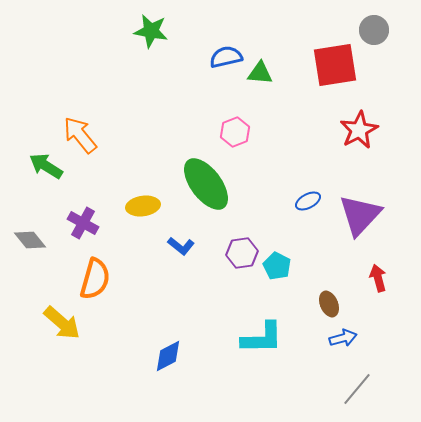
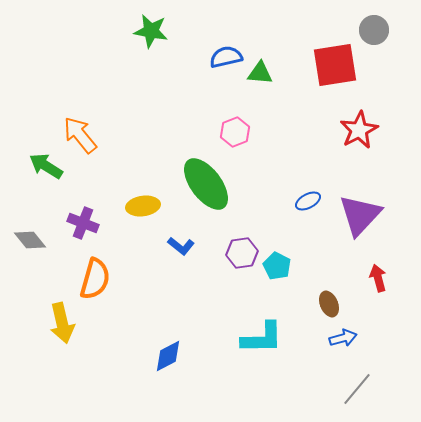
purple cross: rotated 8 degrees counterclockwise
yellow arrow: rotated 36 degrees clockwise
